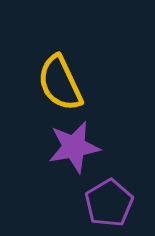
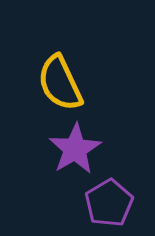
purple star: moved 1 px right, 2 px down; rotated 20 degrees counterclockwise
